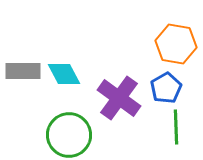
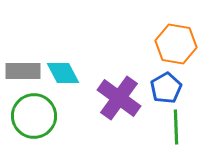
cyan diamond: moved 1 px left, 1 px up
green circle: moved 35 px left, 19 px up
